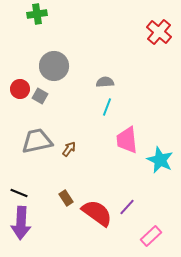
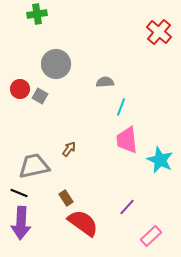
gray circle: moved 2 px right, 2 px up
cyan line: moved 14 px right
gray trapezoid: moved 3 px left, 25 px down
red semicircle: moved 14 px left, 10 px down
